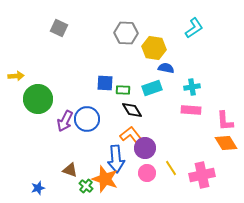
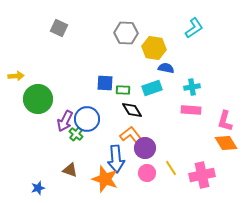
pink L-shape: rotated 20 degrees clockwise
green cross: moved 10 px left, 52 px up
